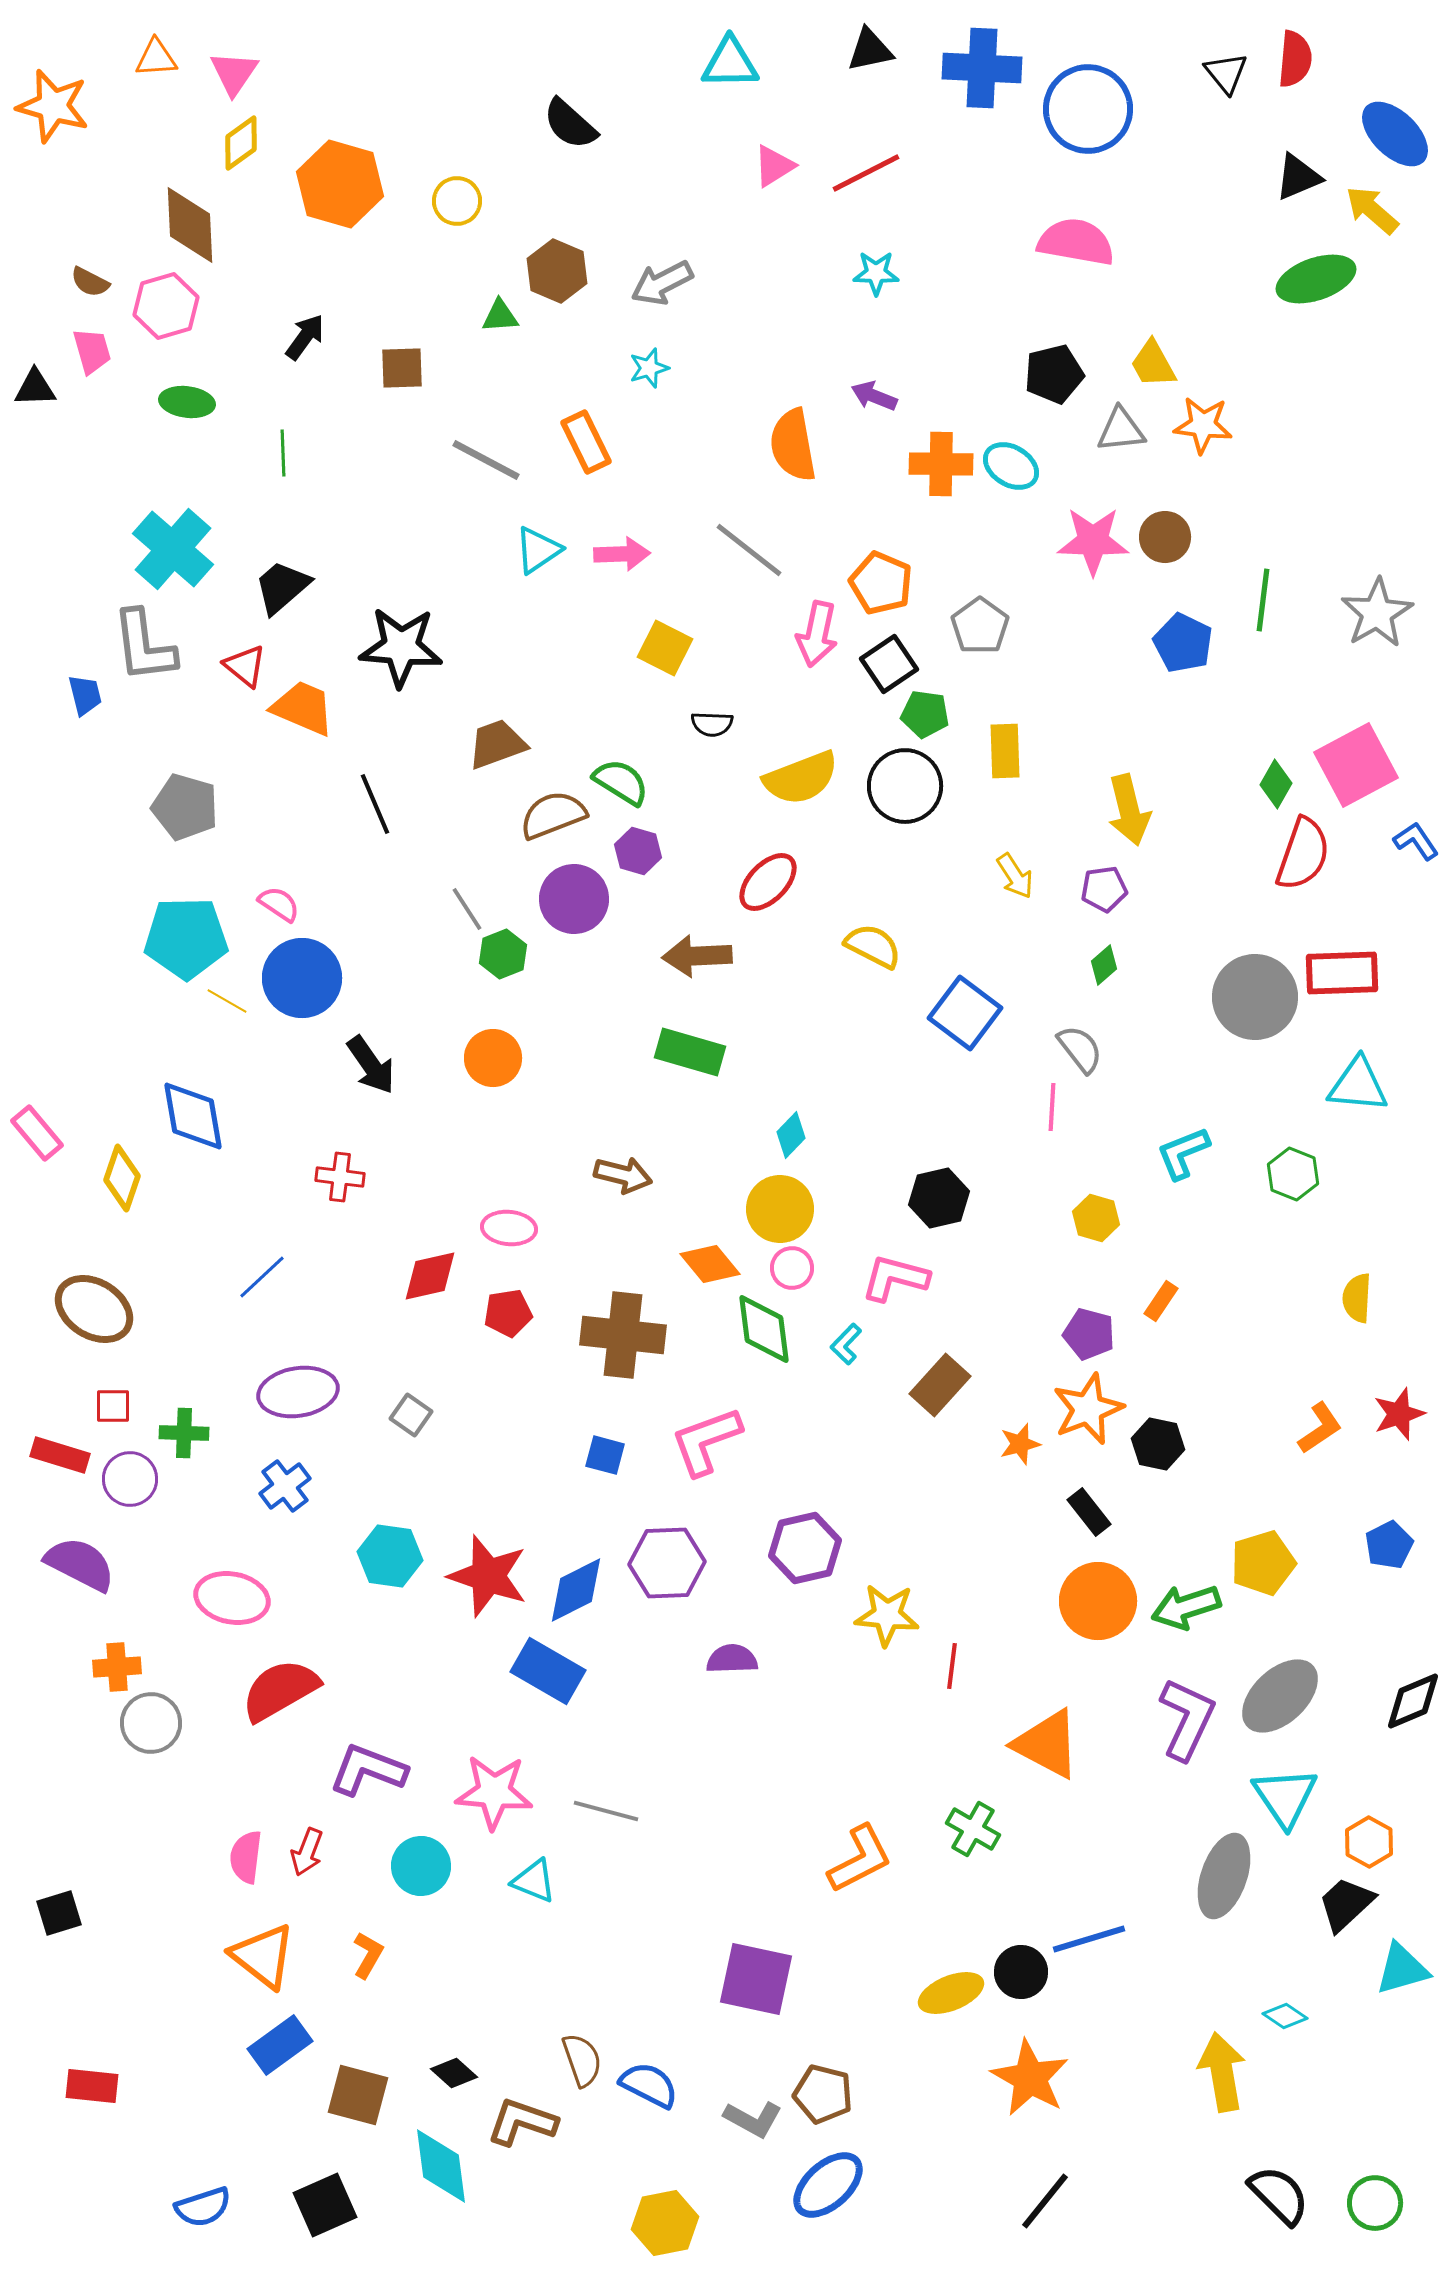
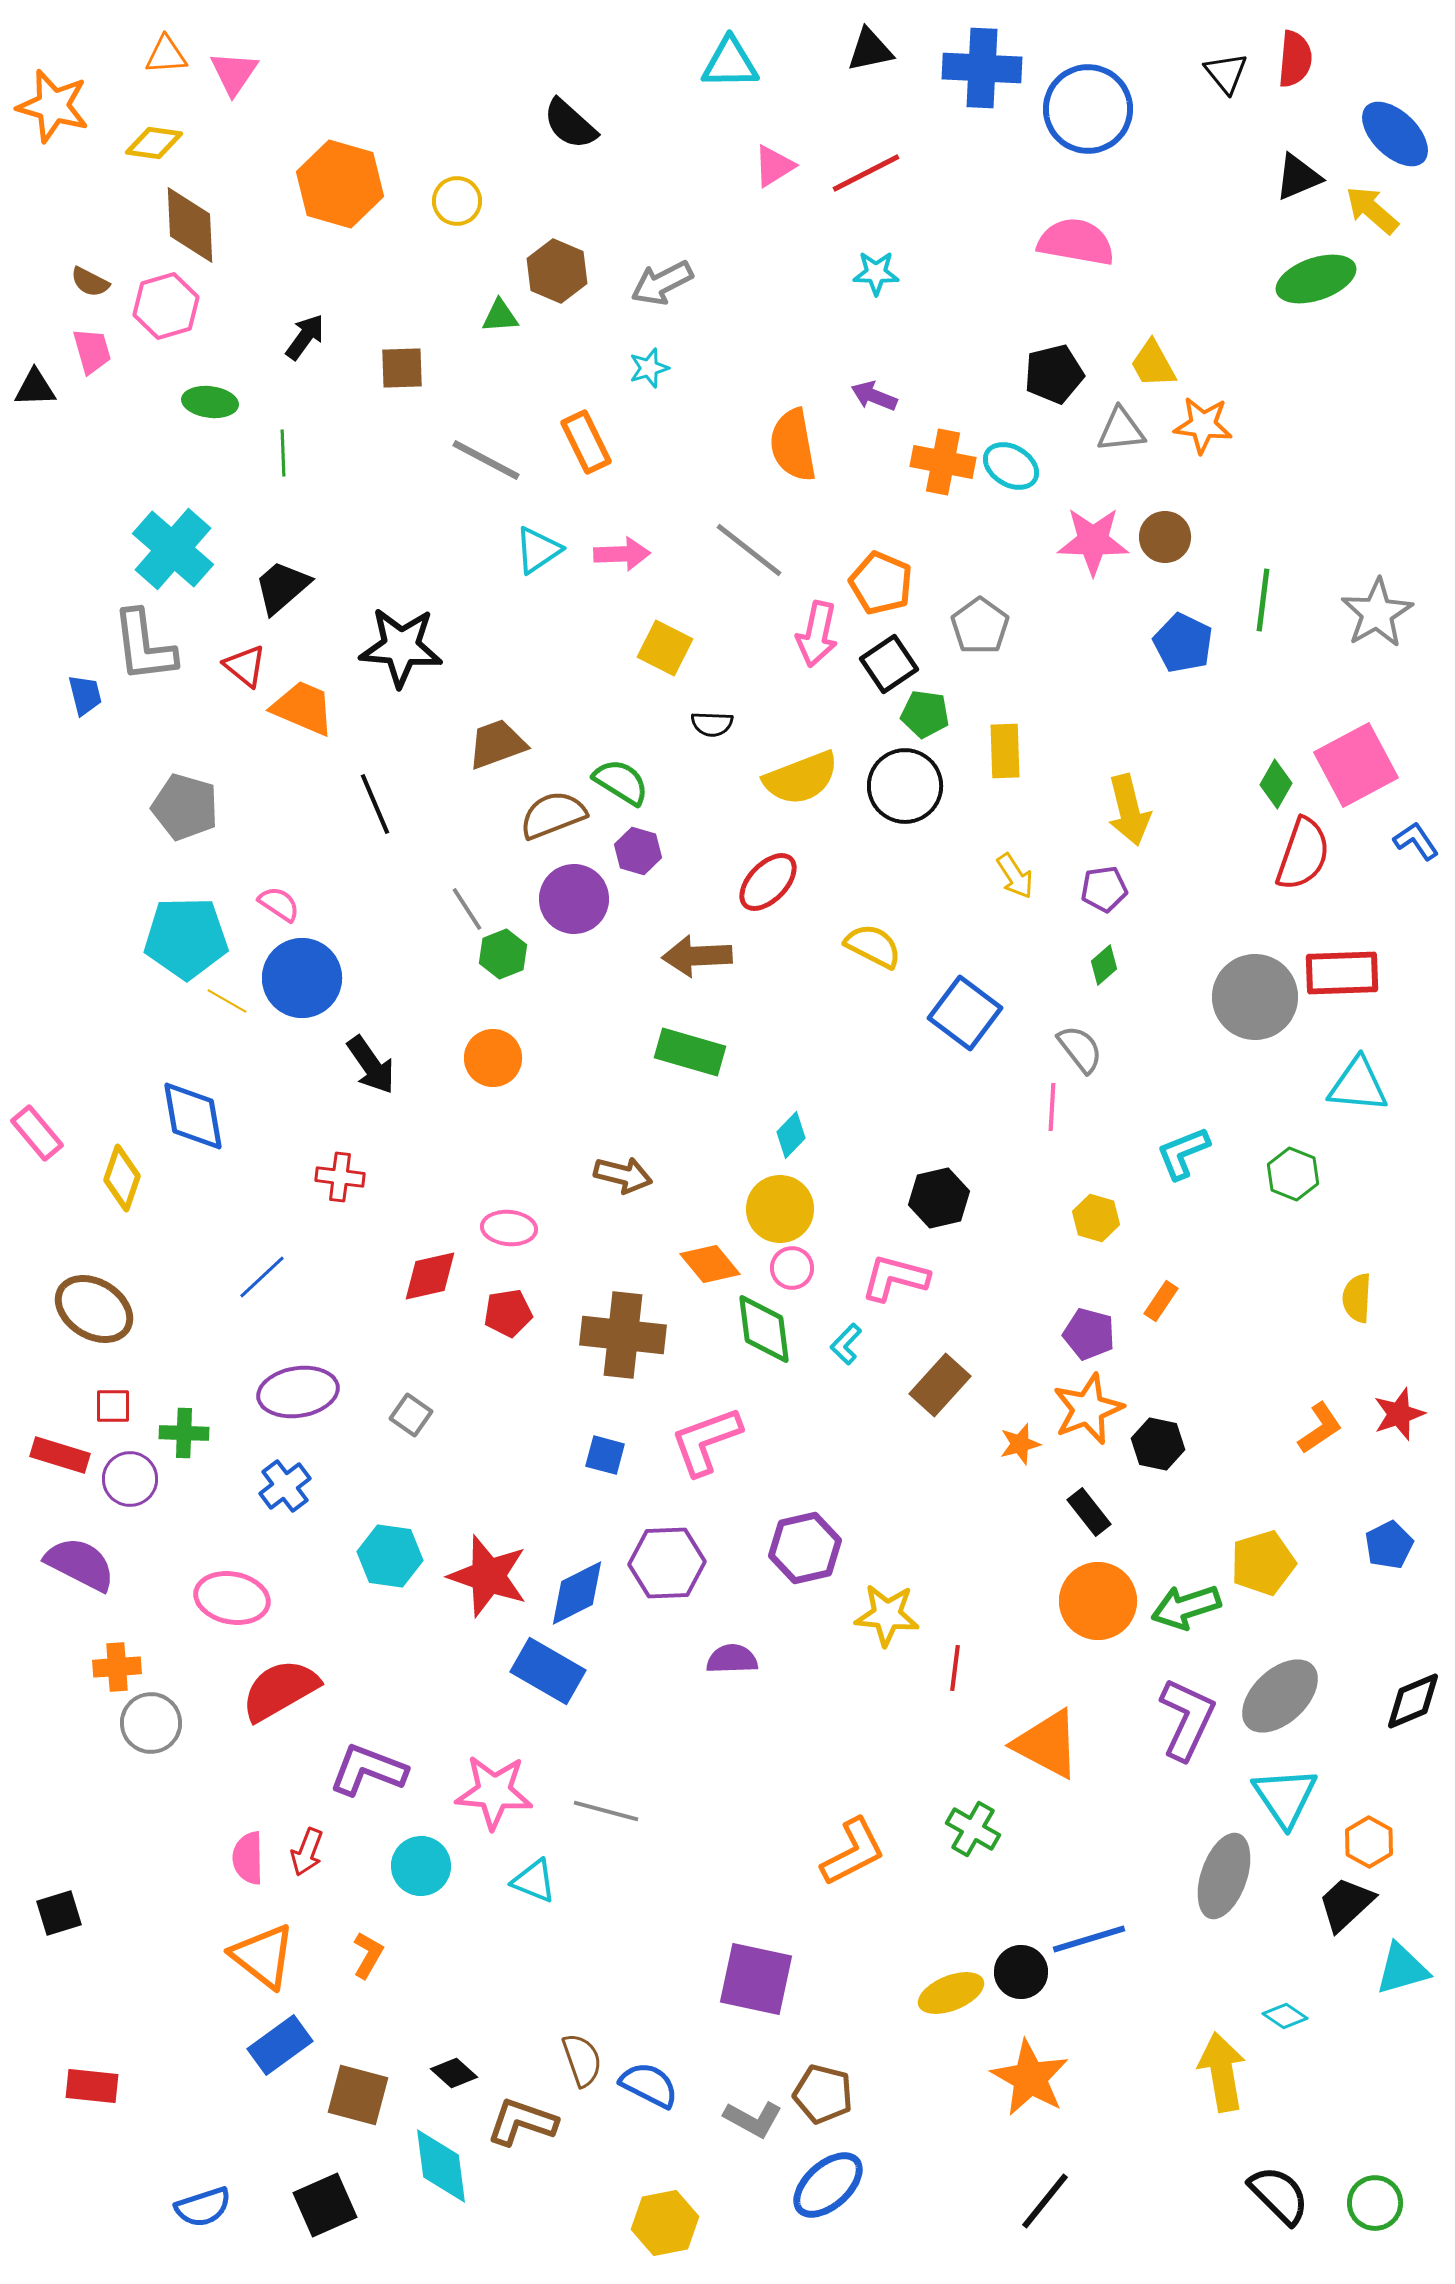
orange triangle at (156, 58): moved 10 px right, 3 px up
yellow diamond at (241, 143): moved 87 px left; rotated 44 degrees clockwise
green ellipse at (187, 402): moved 23 px right
orange cross at (941, 464): moved 2 px right, 2 px up; rotated 10 degrees clockwise
blue diamond at (576, 1590): moved 1 px right, 3 px down
red line at (952, 1666): moved 3 px right, 2 px down
pink semicircle at (246, 1857): moved 2 px right, 1 px down; rotated 8 degrees counterclockwise
orange L-shape at (860, 1859): moved 7 px left, 7 px up
